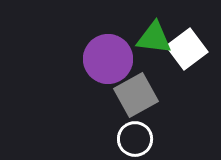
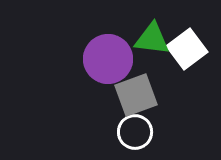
green triangle: moved 2 px left, 1 px down
gray square: rotated 9 degrees clockwise
white circle: moved 7 px up
